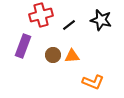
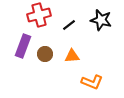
red cross: moved 2 px left
brown circle: moved 8 px left, 1 px up
orange L-shape: moved 1 px left
